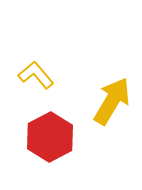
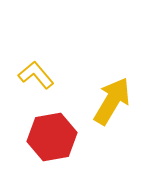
red hexagon: moved 2 px right; rotated 18 degrees clockwise
